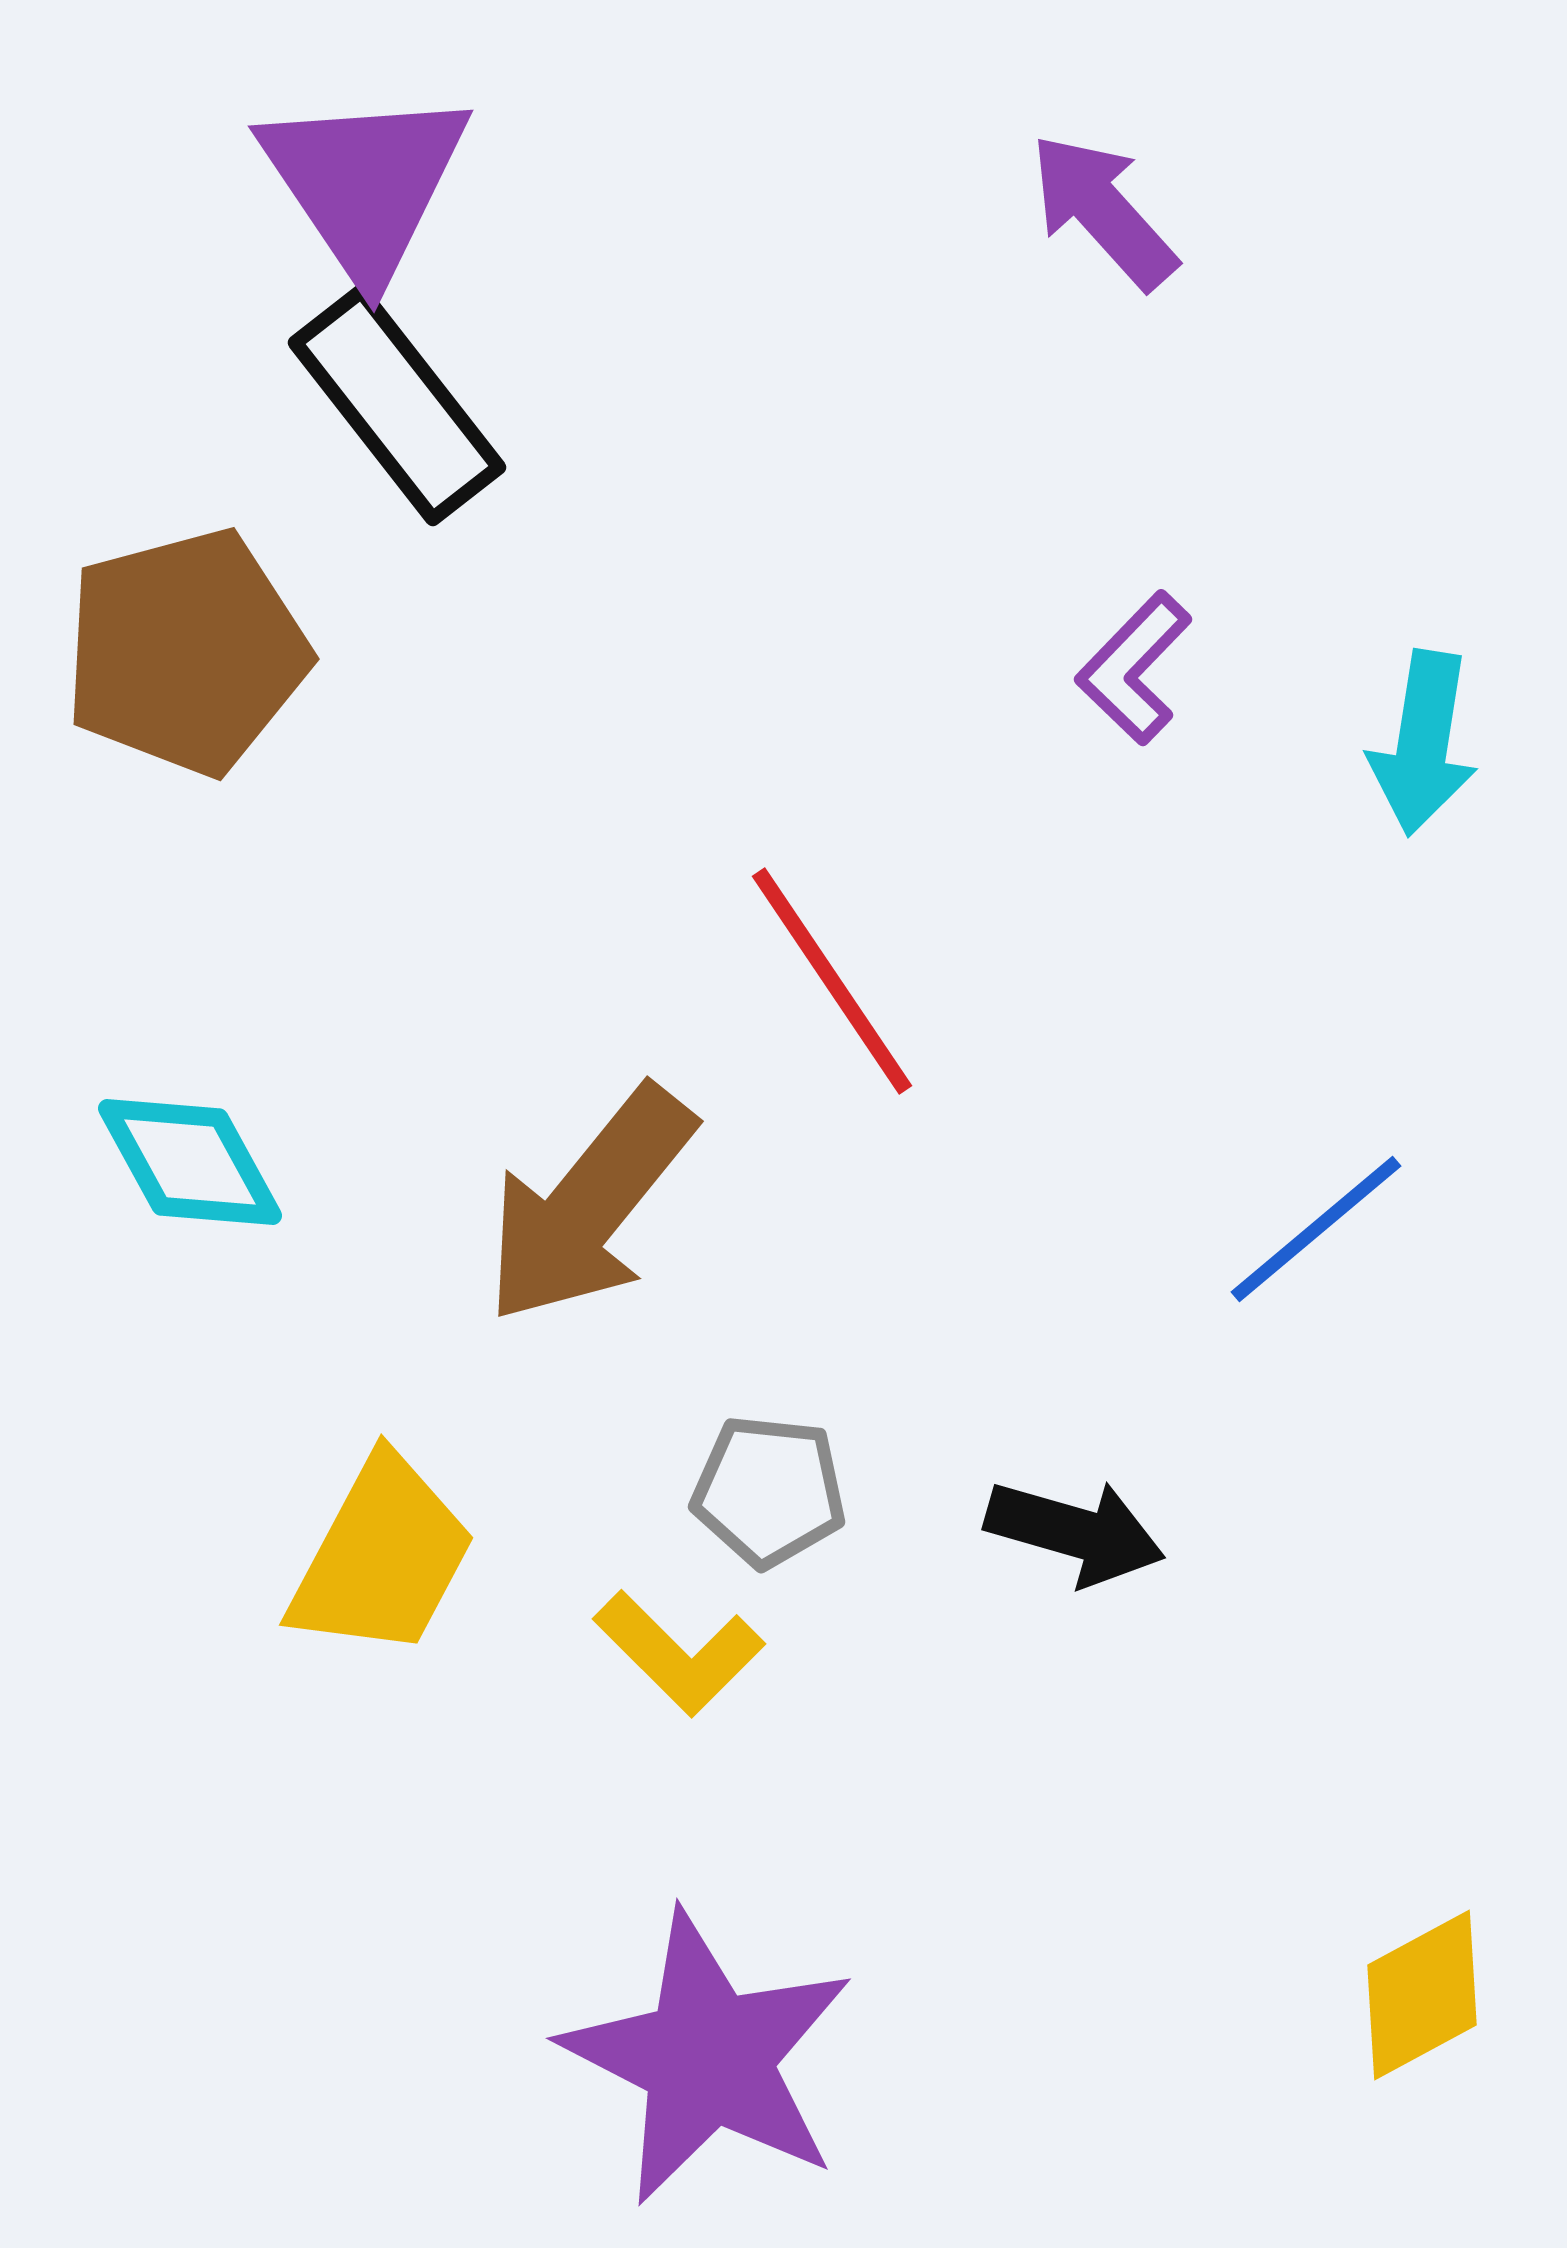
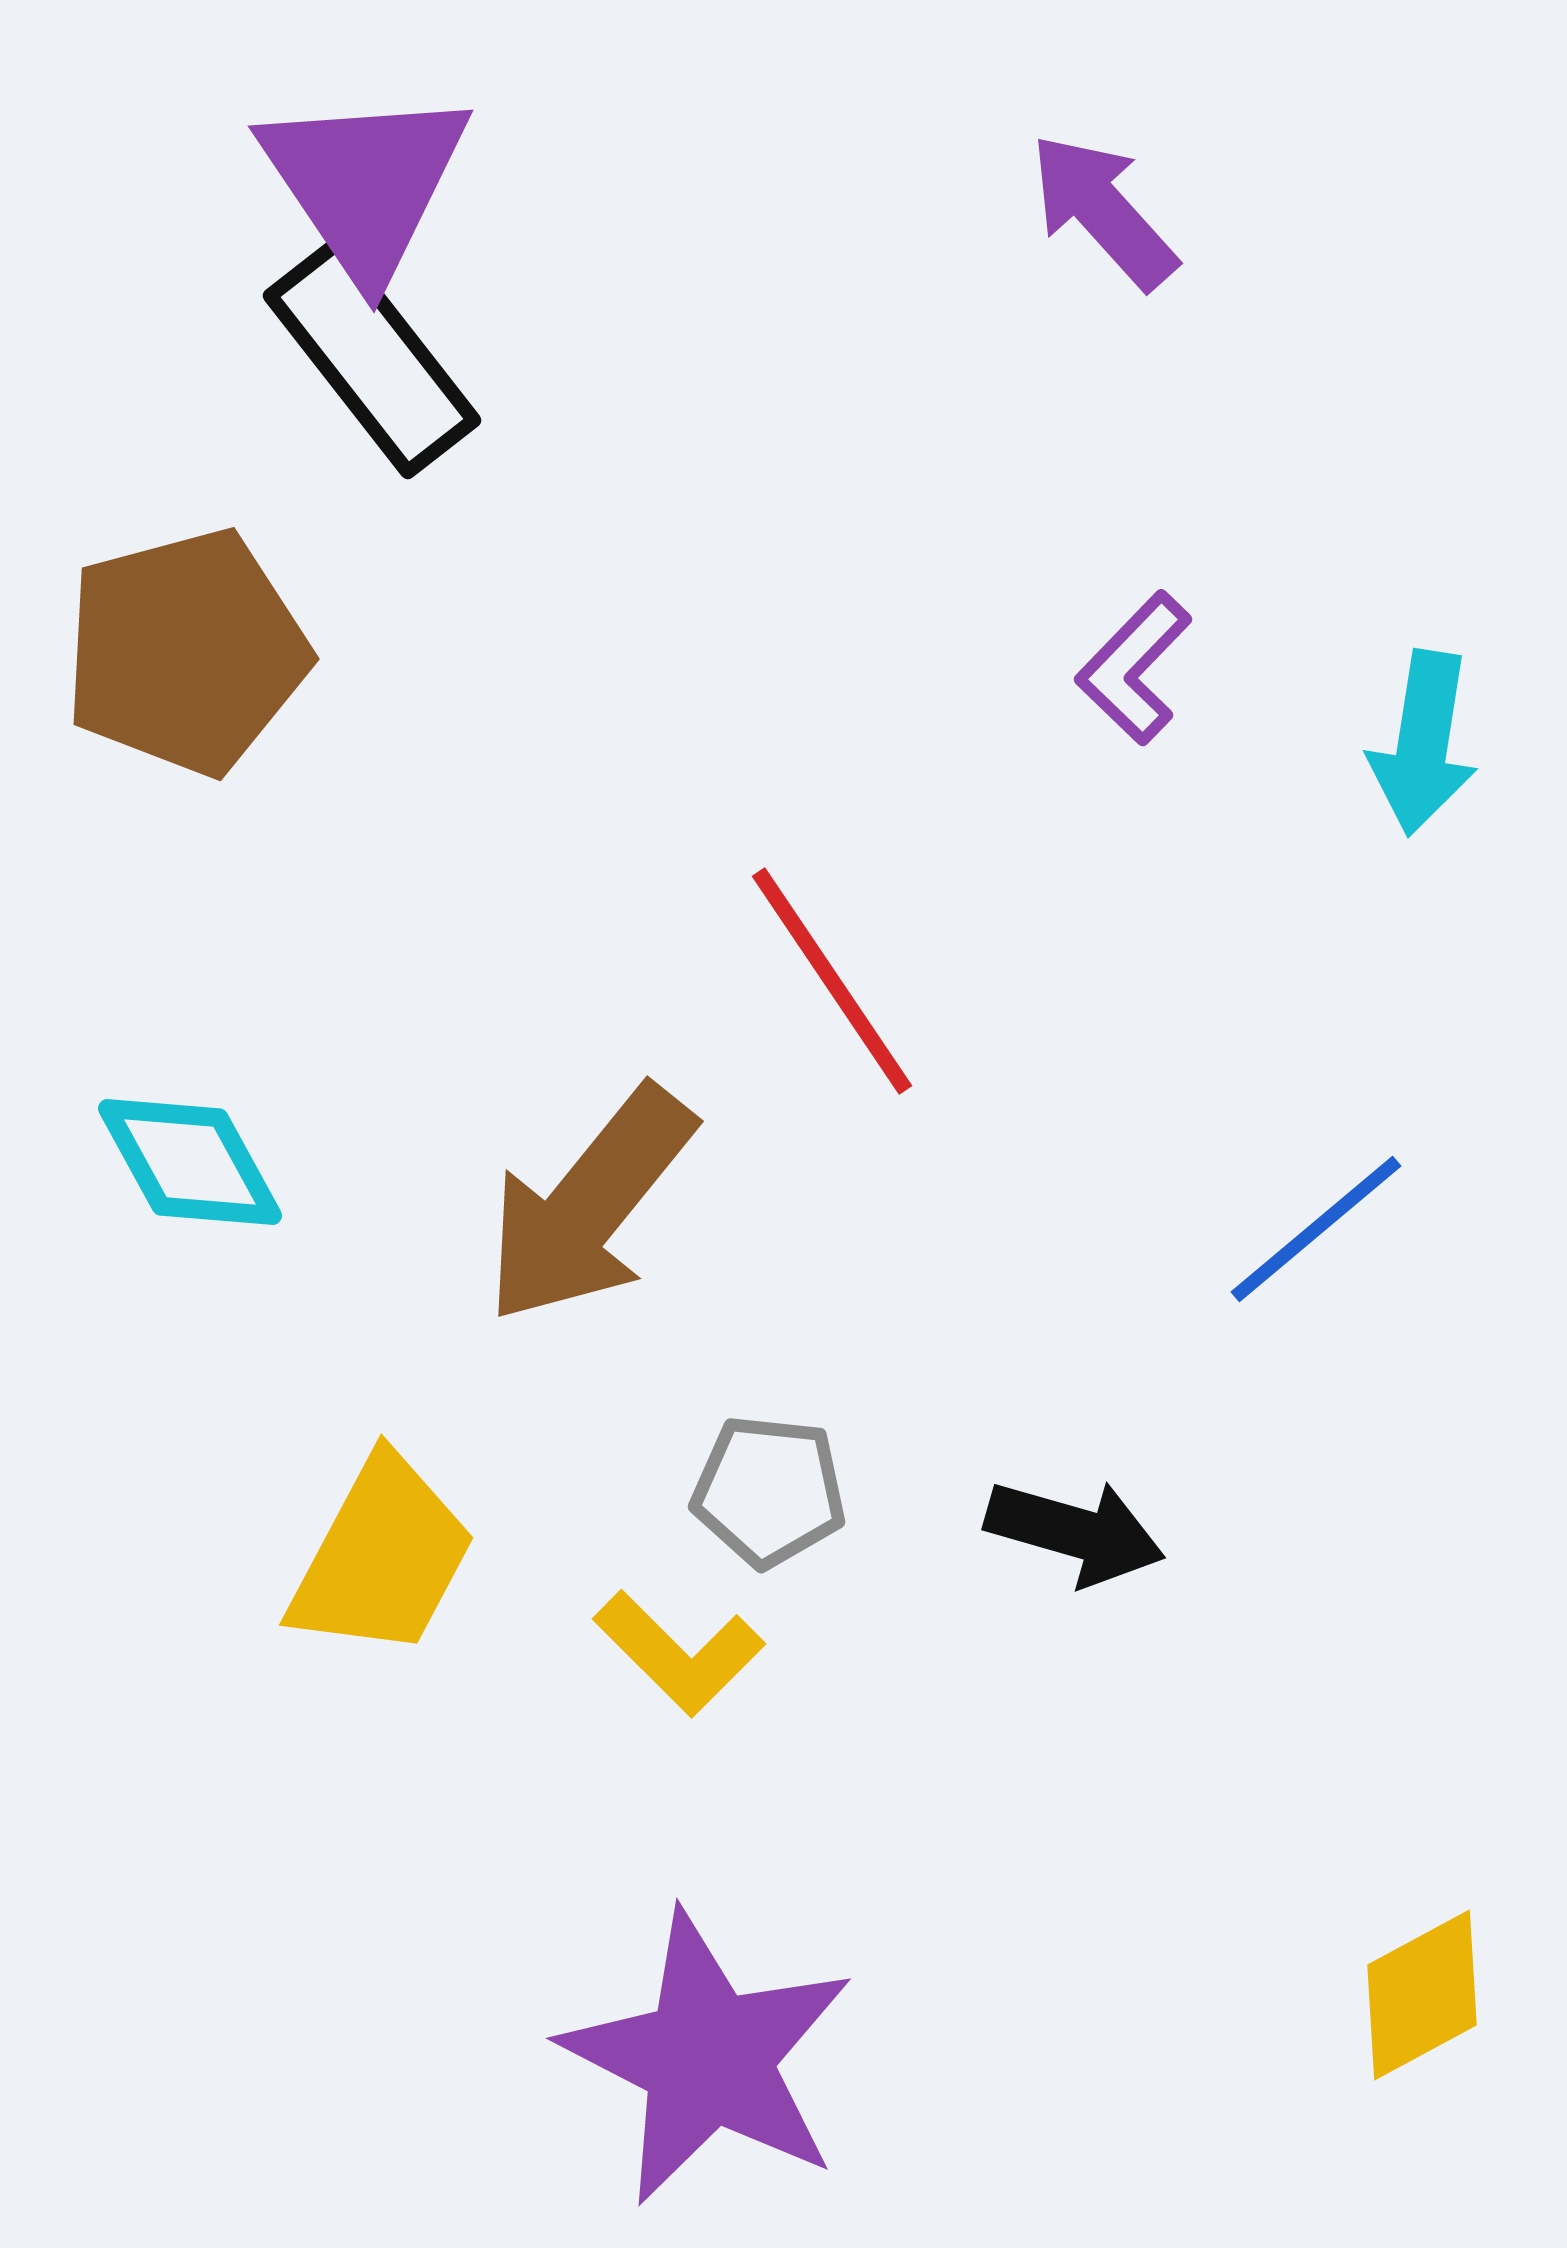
black rectangle: moved 25 px left, 47 px up
